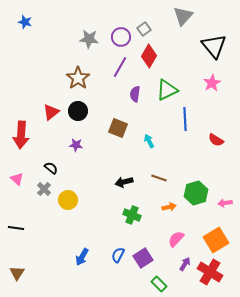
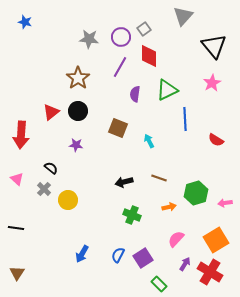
red diamond: rotated 30 degrees counterclockwise
blue arrow: moved 3 px up
